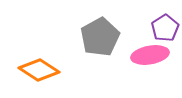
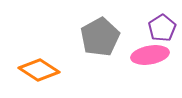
purple pentagon: moved 3 px left
